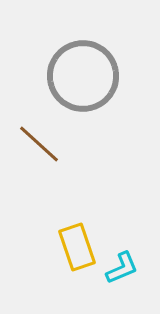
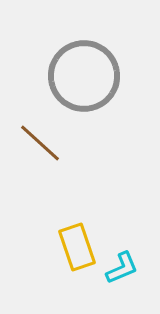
gray circle: moved 1 px right
brown line: moved 1 px right, 1 px up
